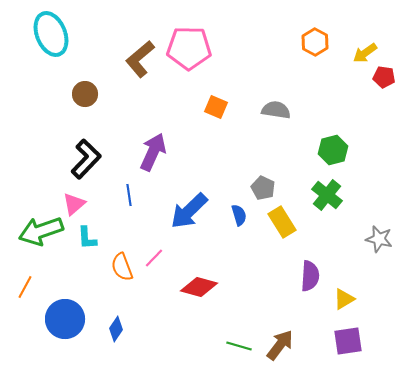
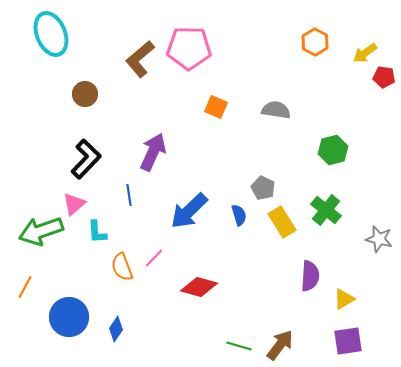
green cross: moved 1 px left, 15 px down
cyan L-shape: moved 10 px right, 6 px up
blue circle: moved 4 px right, 2 px up
